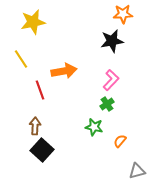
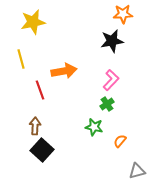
yellow line: rotated 18 degrees clockwise
